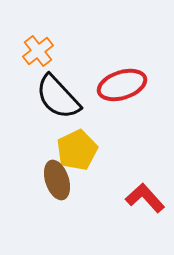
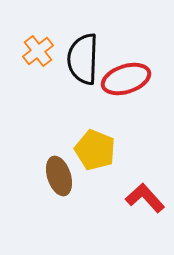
red ellipse: moved 4 px right, 6 px up
black semicircle: moved 25 px right, 38 px up; rotated 45 degrees clockwise
yellow pentagon: moved 18 px right; rotated 24 degrees counterclockwise
brown ellipse: moved 2 px right, 4 px up
